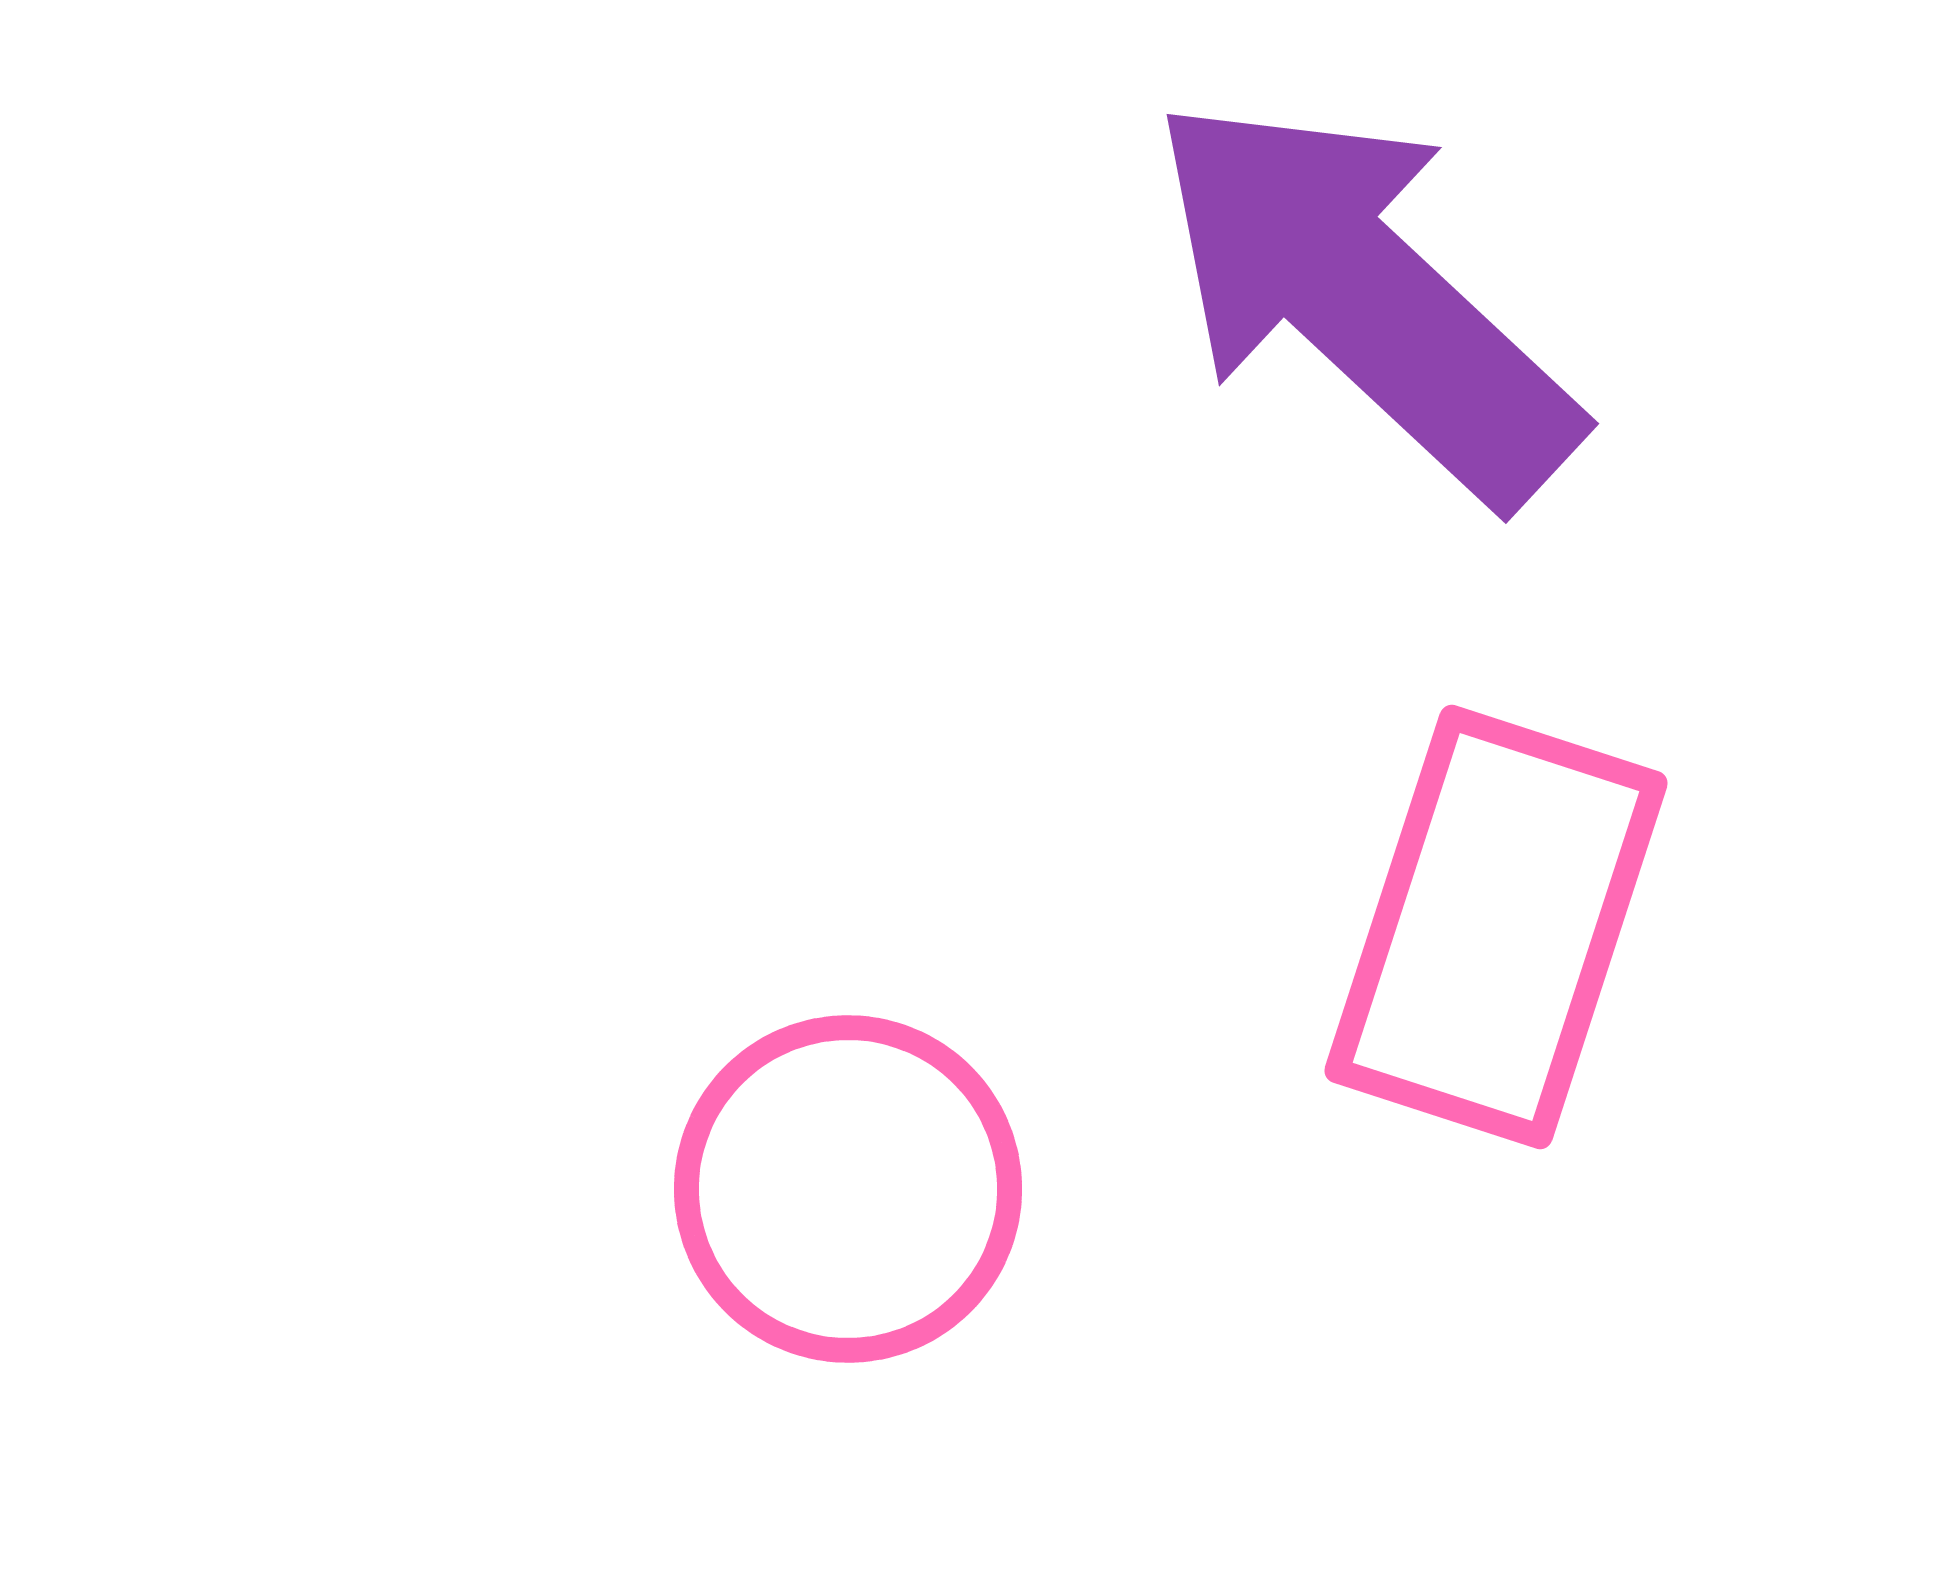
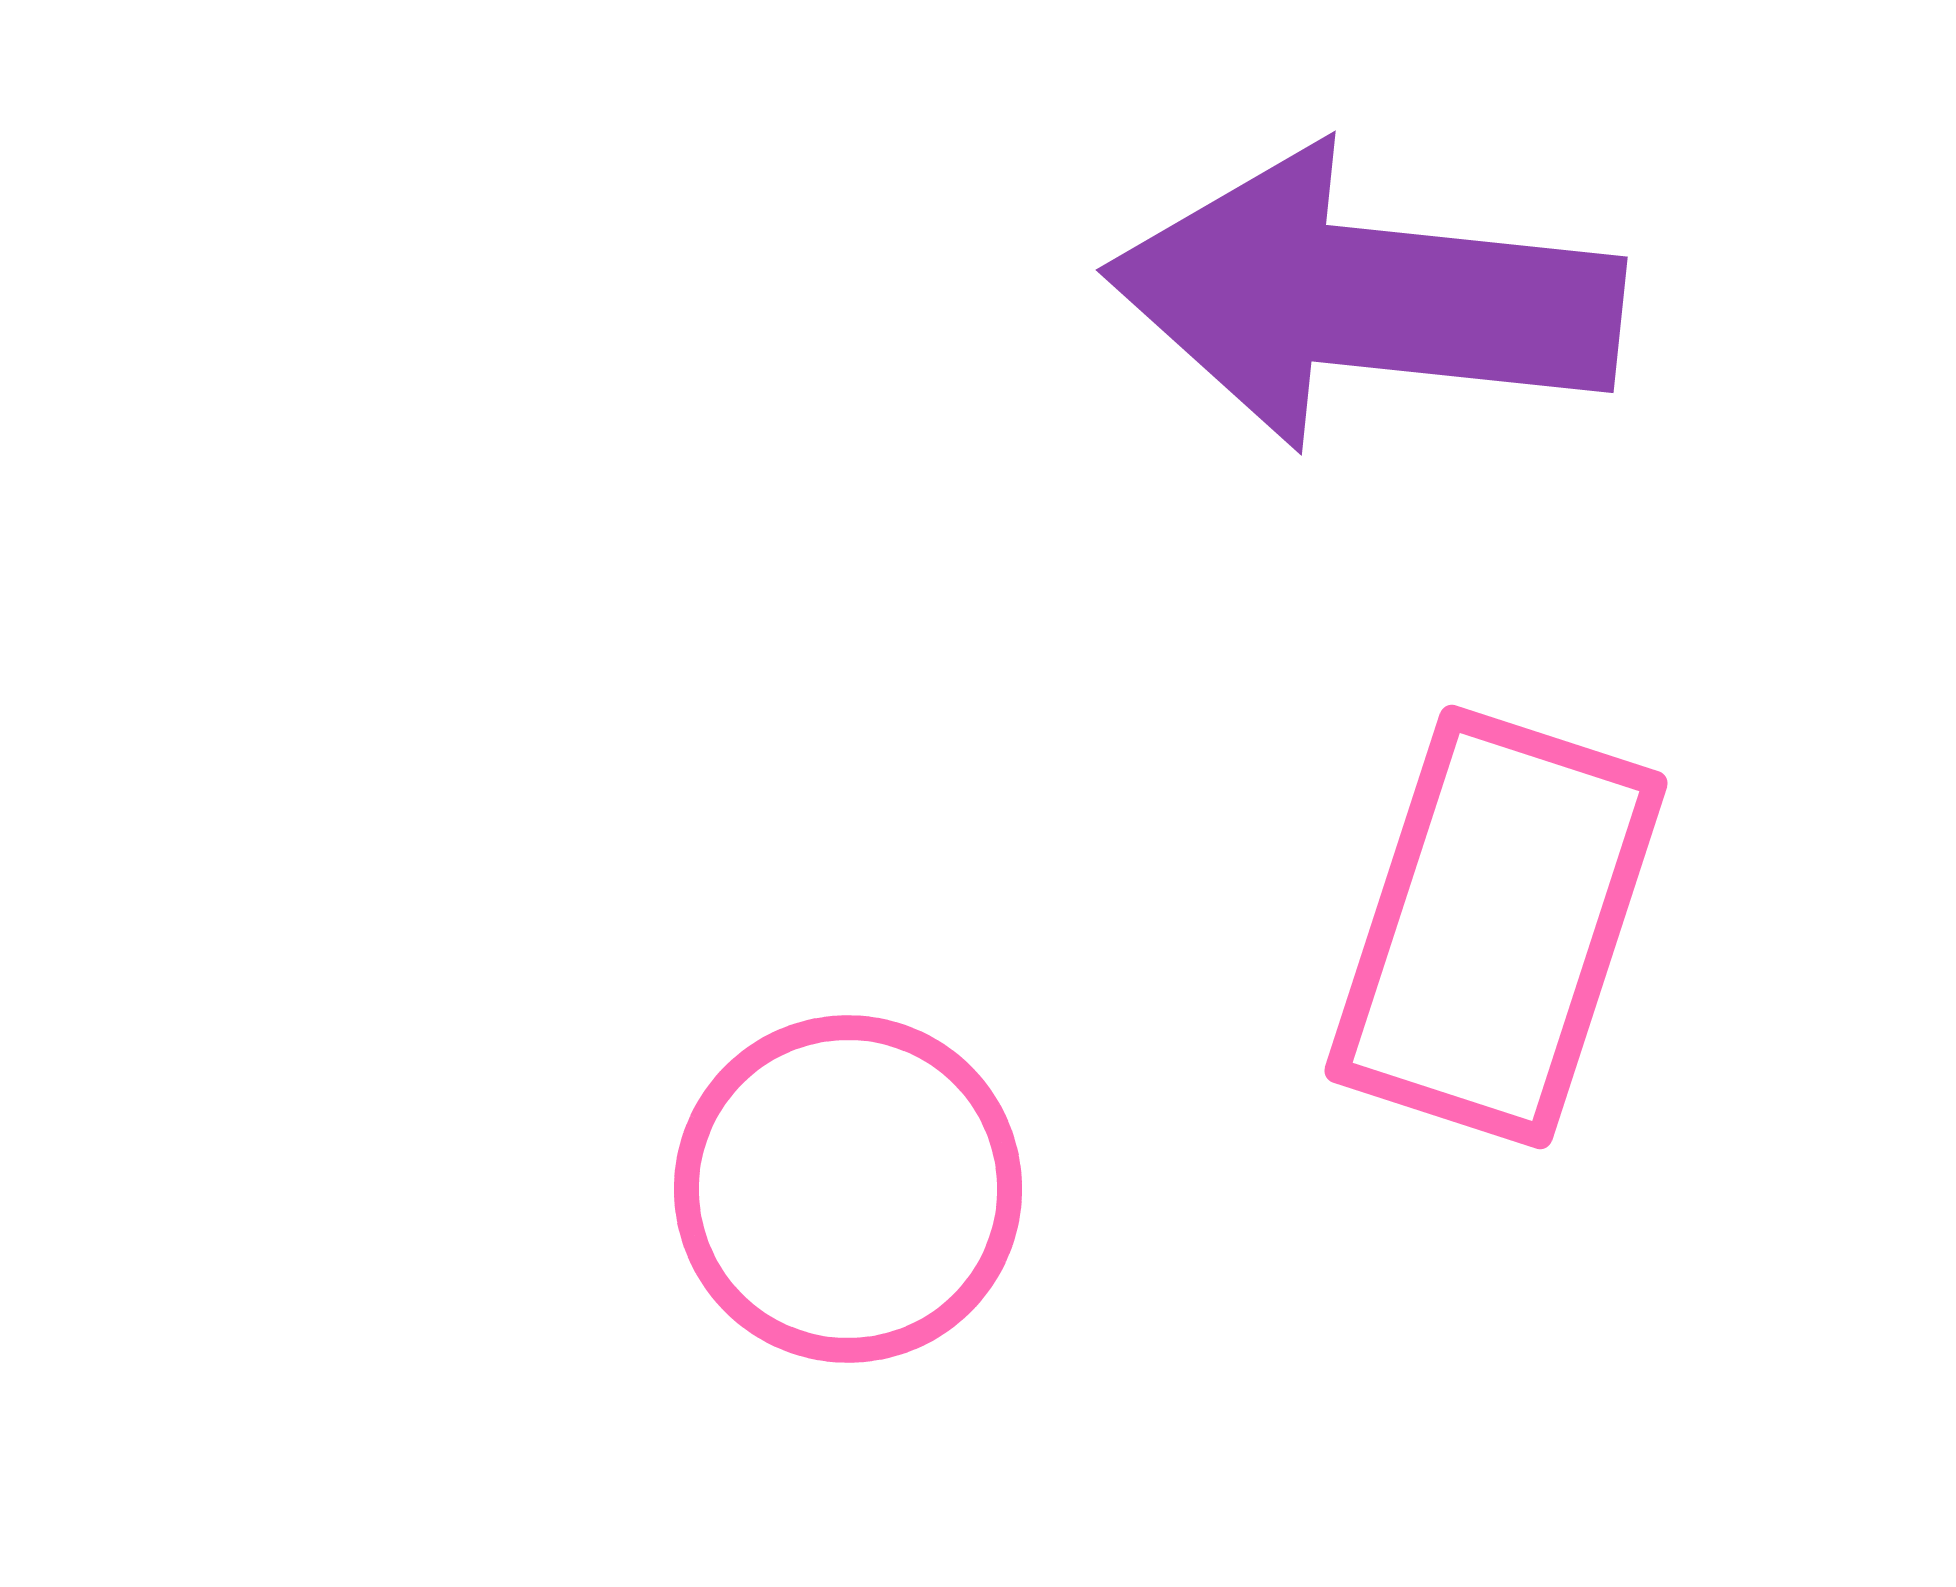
purple arrow: rotated 37 degrees counterclockwise
